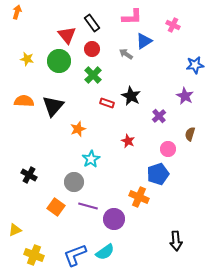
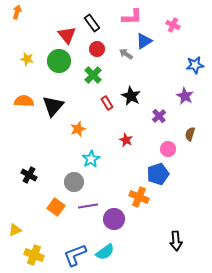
red circle: moved 5 px right
red rectangle: rotated 40 degrees clockwise
red star: moved 2 px left, 1 px up
purple line: rotated 24 degrees counterclockwise
